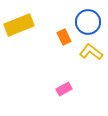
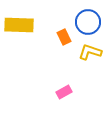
yellow rectangle: rotated 24 degrees clockwise
yellow L-shape: moved 1 px left; rotated 20 degrees counterclockwise
pink rectangle: moved 3 px down
